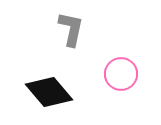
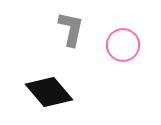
pink circle: moved 2 px right, 29 px up
